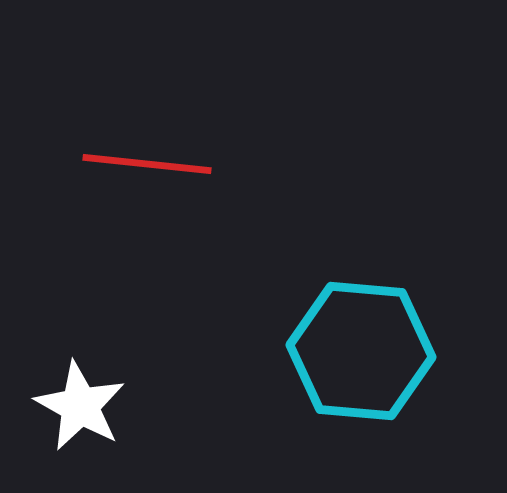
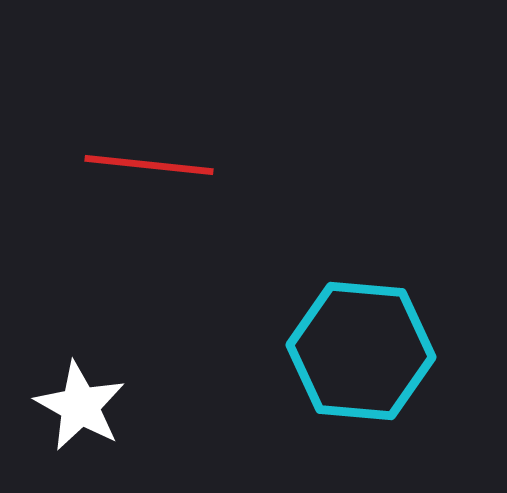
red line: moved 2 px right, 1 px down
